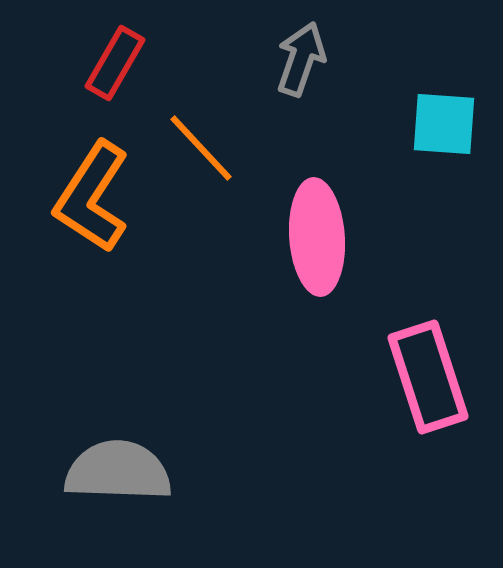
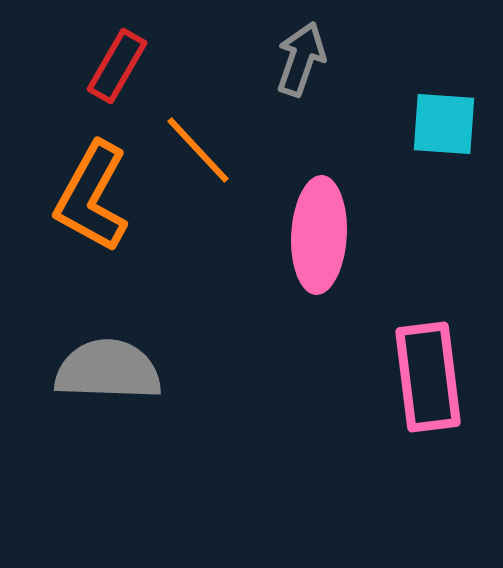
red rectangle: moved 2 px right, 3 px down
orange line: moved 3 px left, 2 px down
orange L-shape: rotated 4 degrees counterclockwise
pink ellipse: moved 2 px right, 2 px up; rotated 7 degrees clockwise
pink rectangle: rotated 11 degrees clockwise
gray semicircle: moved 10 px left, 101 px up
